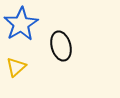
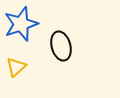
blue star: rotated 12 degrees clockwise
